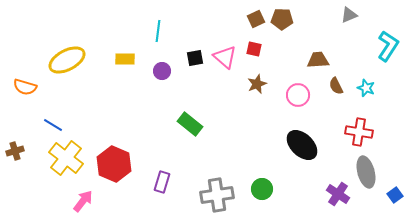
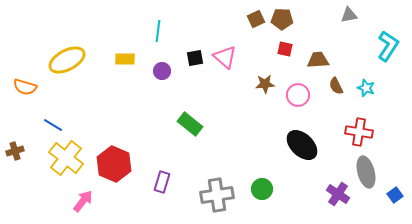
gray triangle: rotated 12 degrees clockwise
red square: moved 31 px right
brown star: moved 8 px right; rotated 18 degrees clockwise
